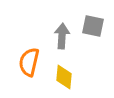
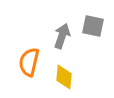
gray arrow: rotated 15 degrees clockwise
